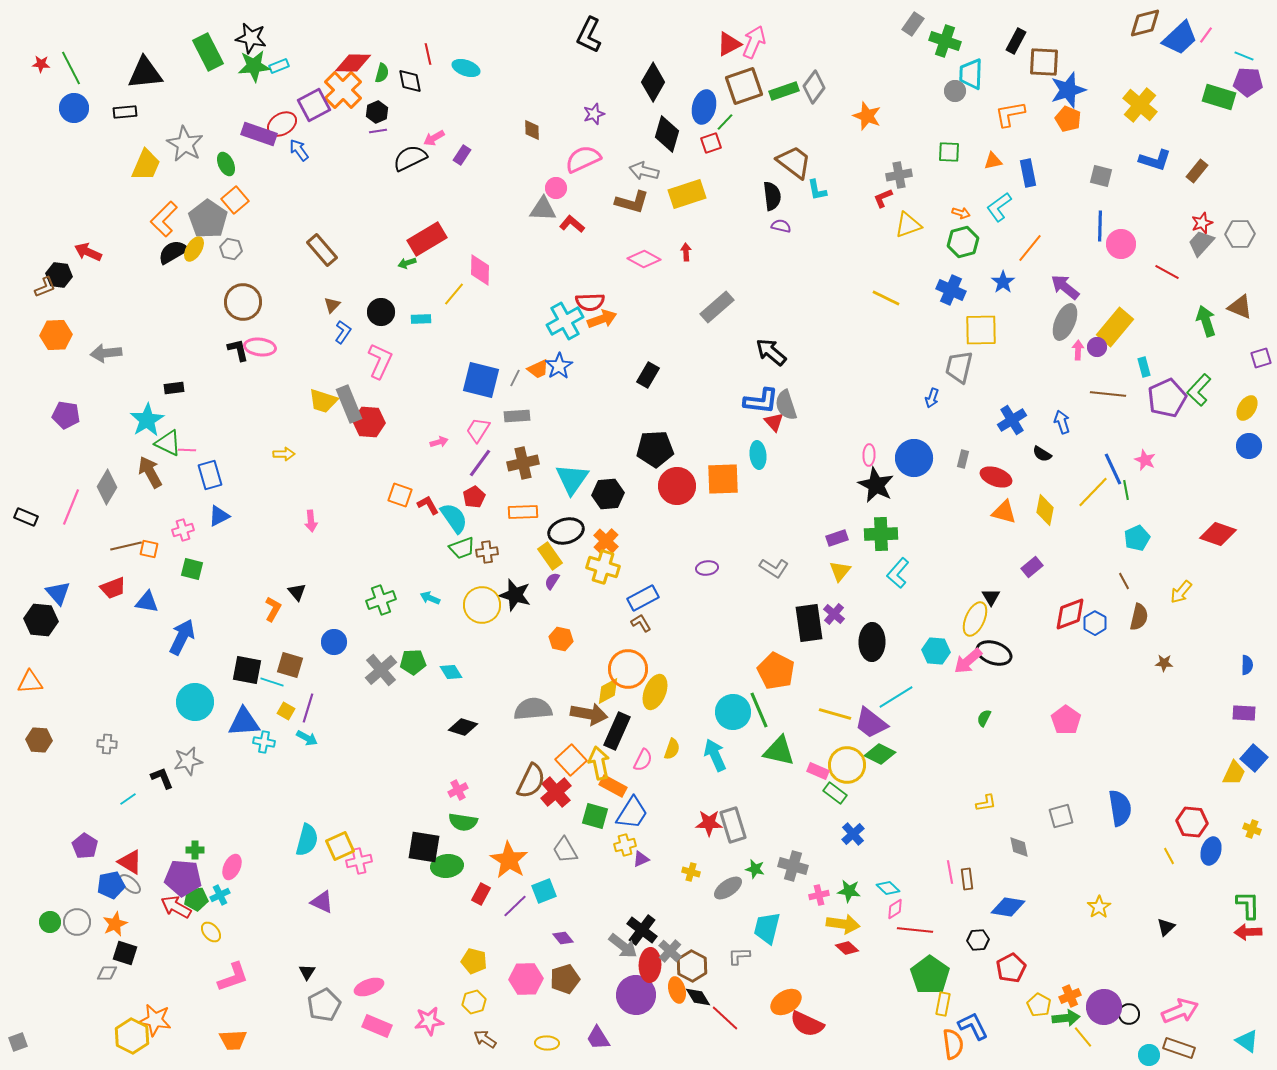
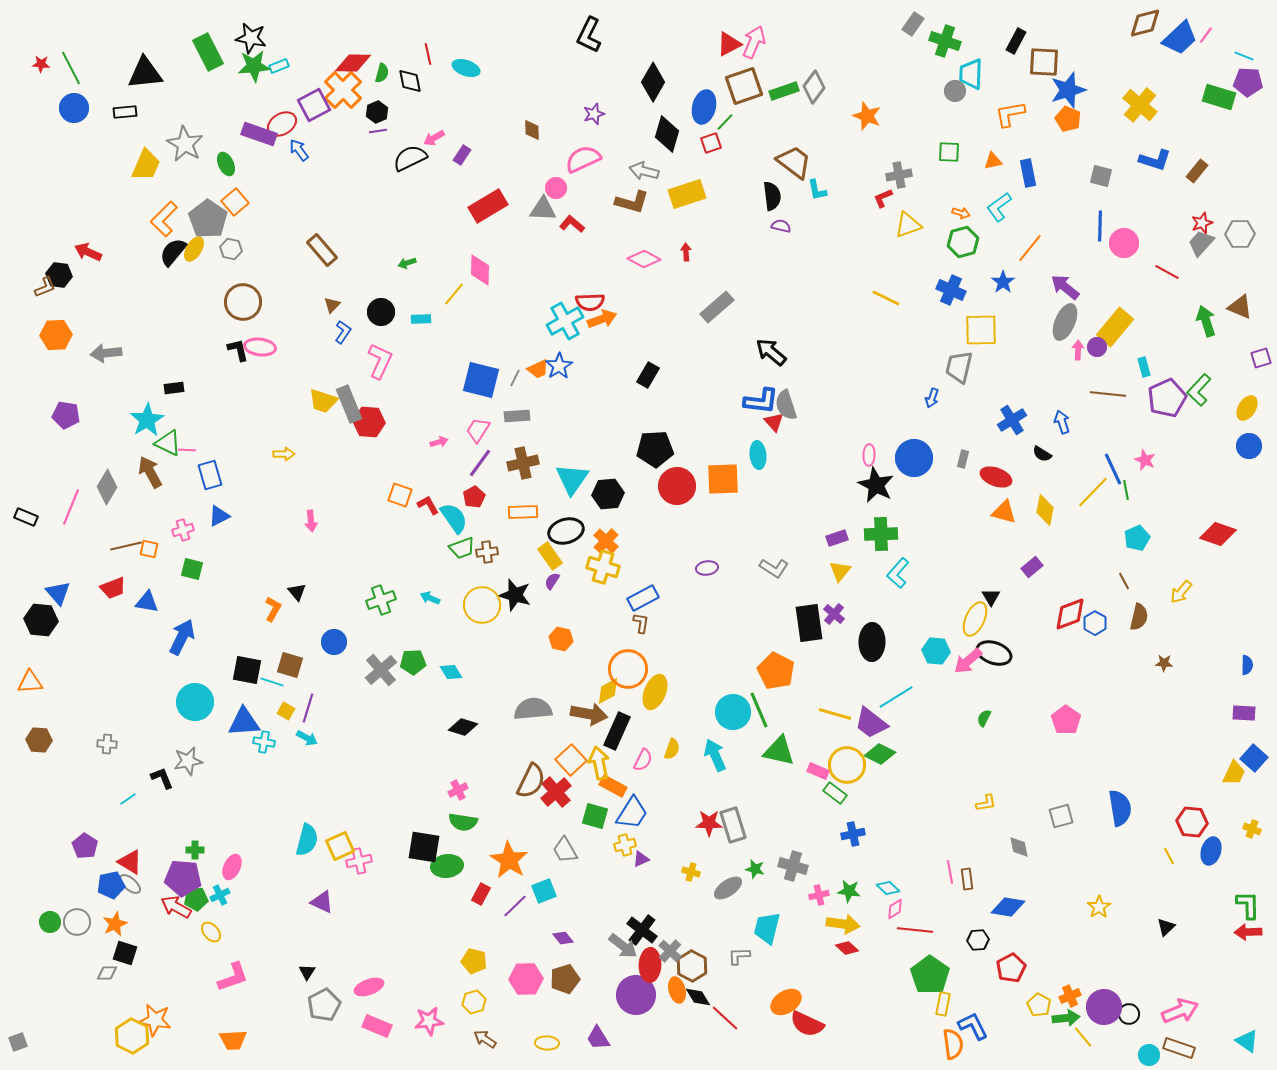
orange square at (235, 200): moved 2 px down
red rectangle at (427, 239): moved 61 px right, 33 px up
pink circle at (1121, 244): moved 3 px right, 1 px up
black semicircle at (173, 252): rotated 20 degrees counterclockwise
brown L-shape at (641, 623): rotated 40 degrees clockwise
blue cross at (853, 834): rotated 30 degrees clockwise
